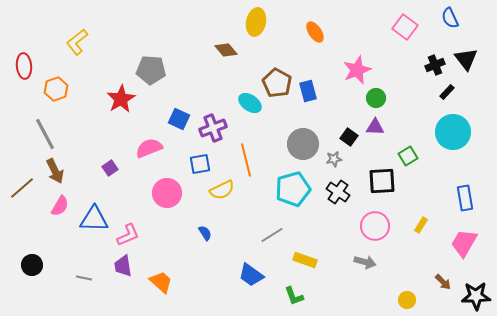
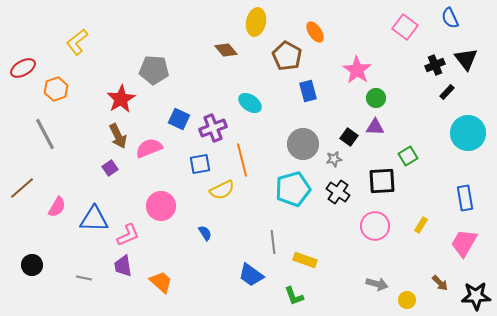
red ellipse at (24, 66): moved 1 px left, 2 px down; rotated 65 degrees clockwise
gray pentagon at (151, 70): moved 3 px right
pink star at (357, 70): rotated 16 degrees counterclockwise
brown pentagon at (277, 83): moved 10 px right, 27 px up
cyan circle at (453, 132): moved 15 px right, 1 px down
orange line at (246, 160): moved 4 px left
brown arrow at (55, 171): moved 63 px right, 35 px up
pink circle at (167, 193): moved 6 px left, 13 px down
pink semicircle at (60, 206): moved 3 px left, 1 px down
gray line at (272, 235): moved 1 px right, 7 px down; rotated 65 degrees counterclockwise
gray arrow at (365, 262): moved 12 px right, 22 px down
brown arrow at (443, 282): moved 3 px left, 1 px down
